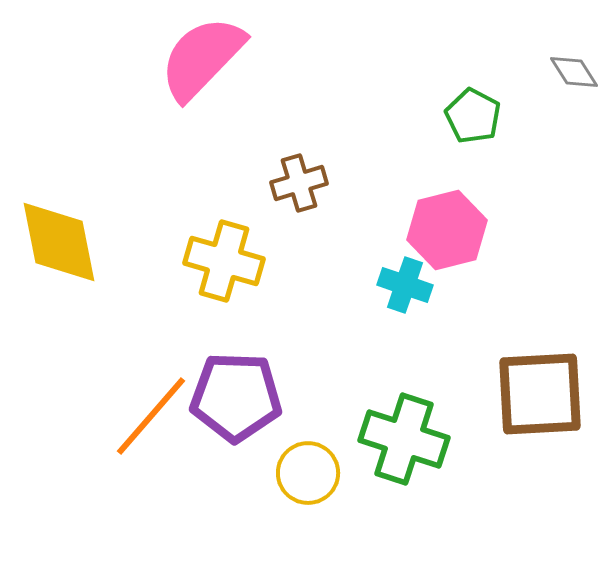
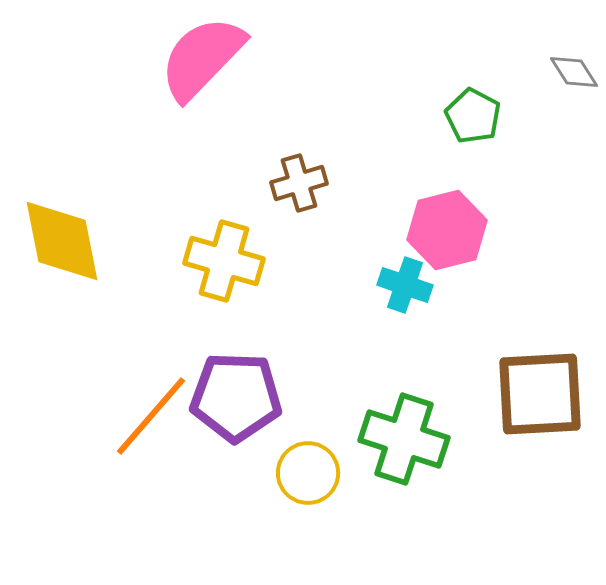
yellow diamond: moved 3 px right, 1 px up
